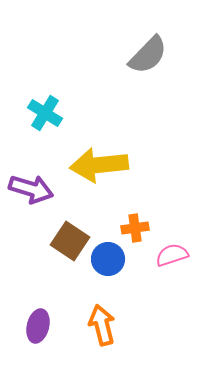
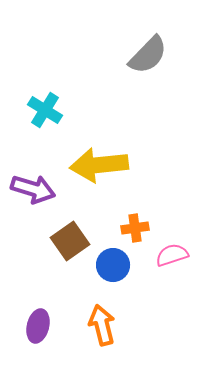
cyan cross: moved 3 px up
purple arrow: moved 2 px right
brown square: rotated 21 degrees clockwise
blue circle: moved 5 px right, 6 px down
